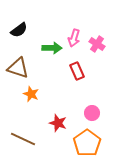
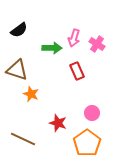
brown triangle: moved 1 px left, 2 px down
